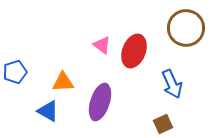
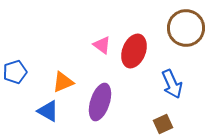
orange triangle: rotated 20 degrees counterclockwise
